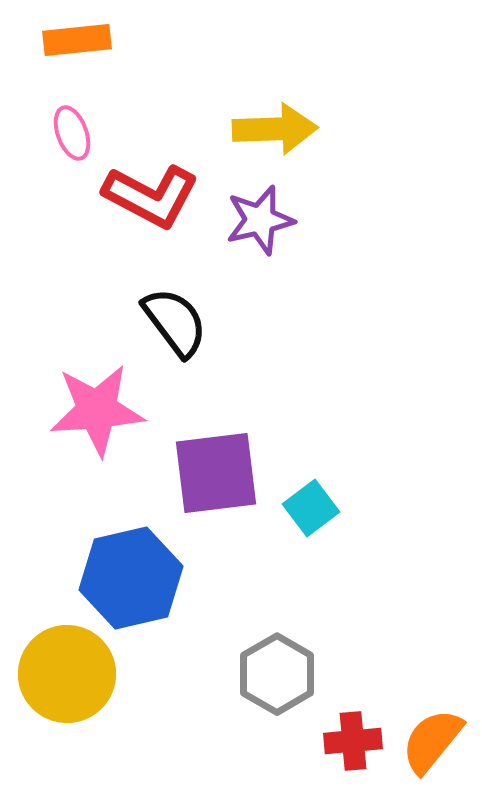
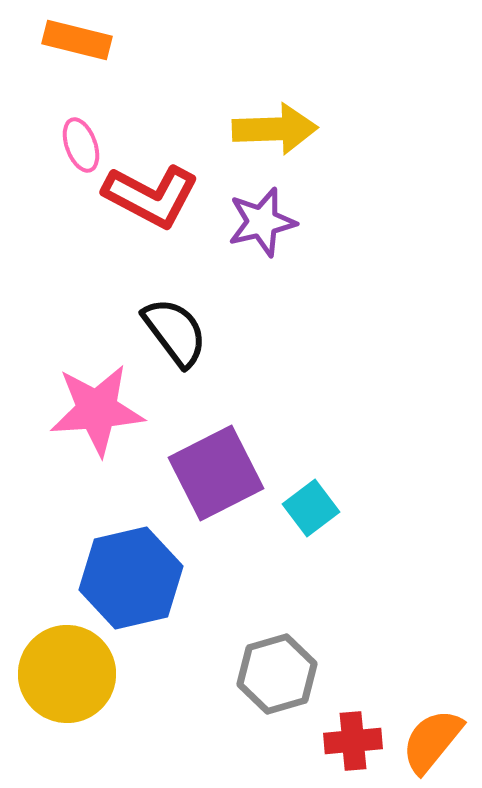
orange rectangle: rotated 20 degrees clockwise
pink ellipse: moved 9 px right, 12 px down
purple star: moved 2 px right, 2 px down
black semicircle: moved 10 px down
purple square: rotated 20 degrees counterclockwise
gray hexagon: rotated 14 degrees clockwise
